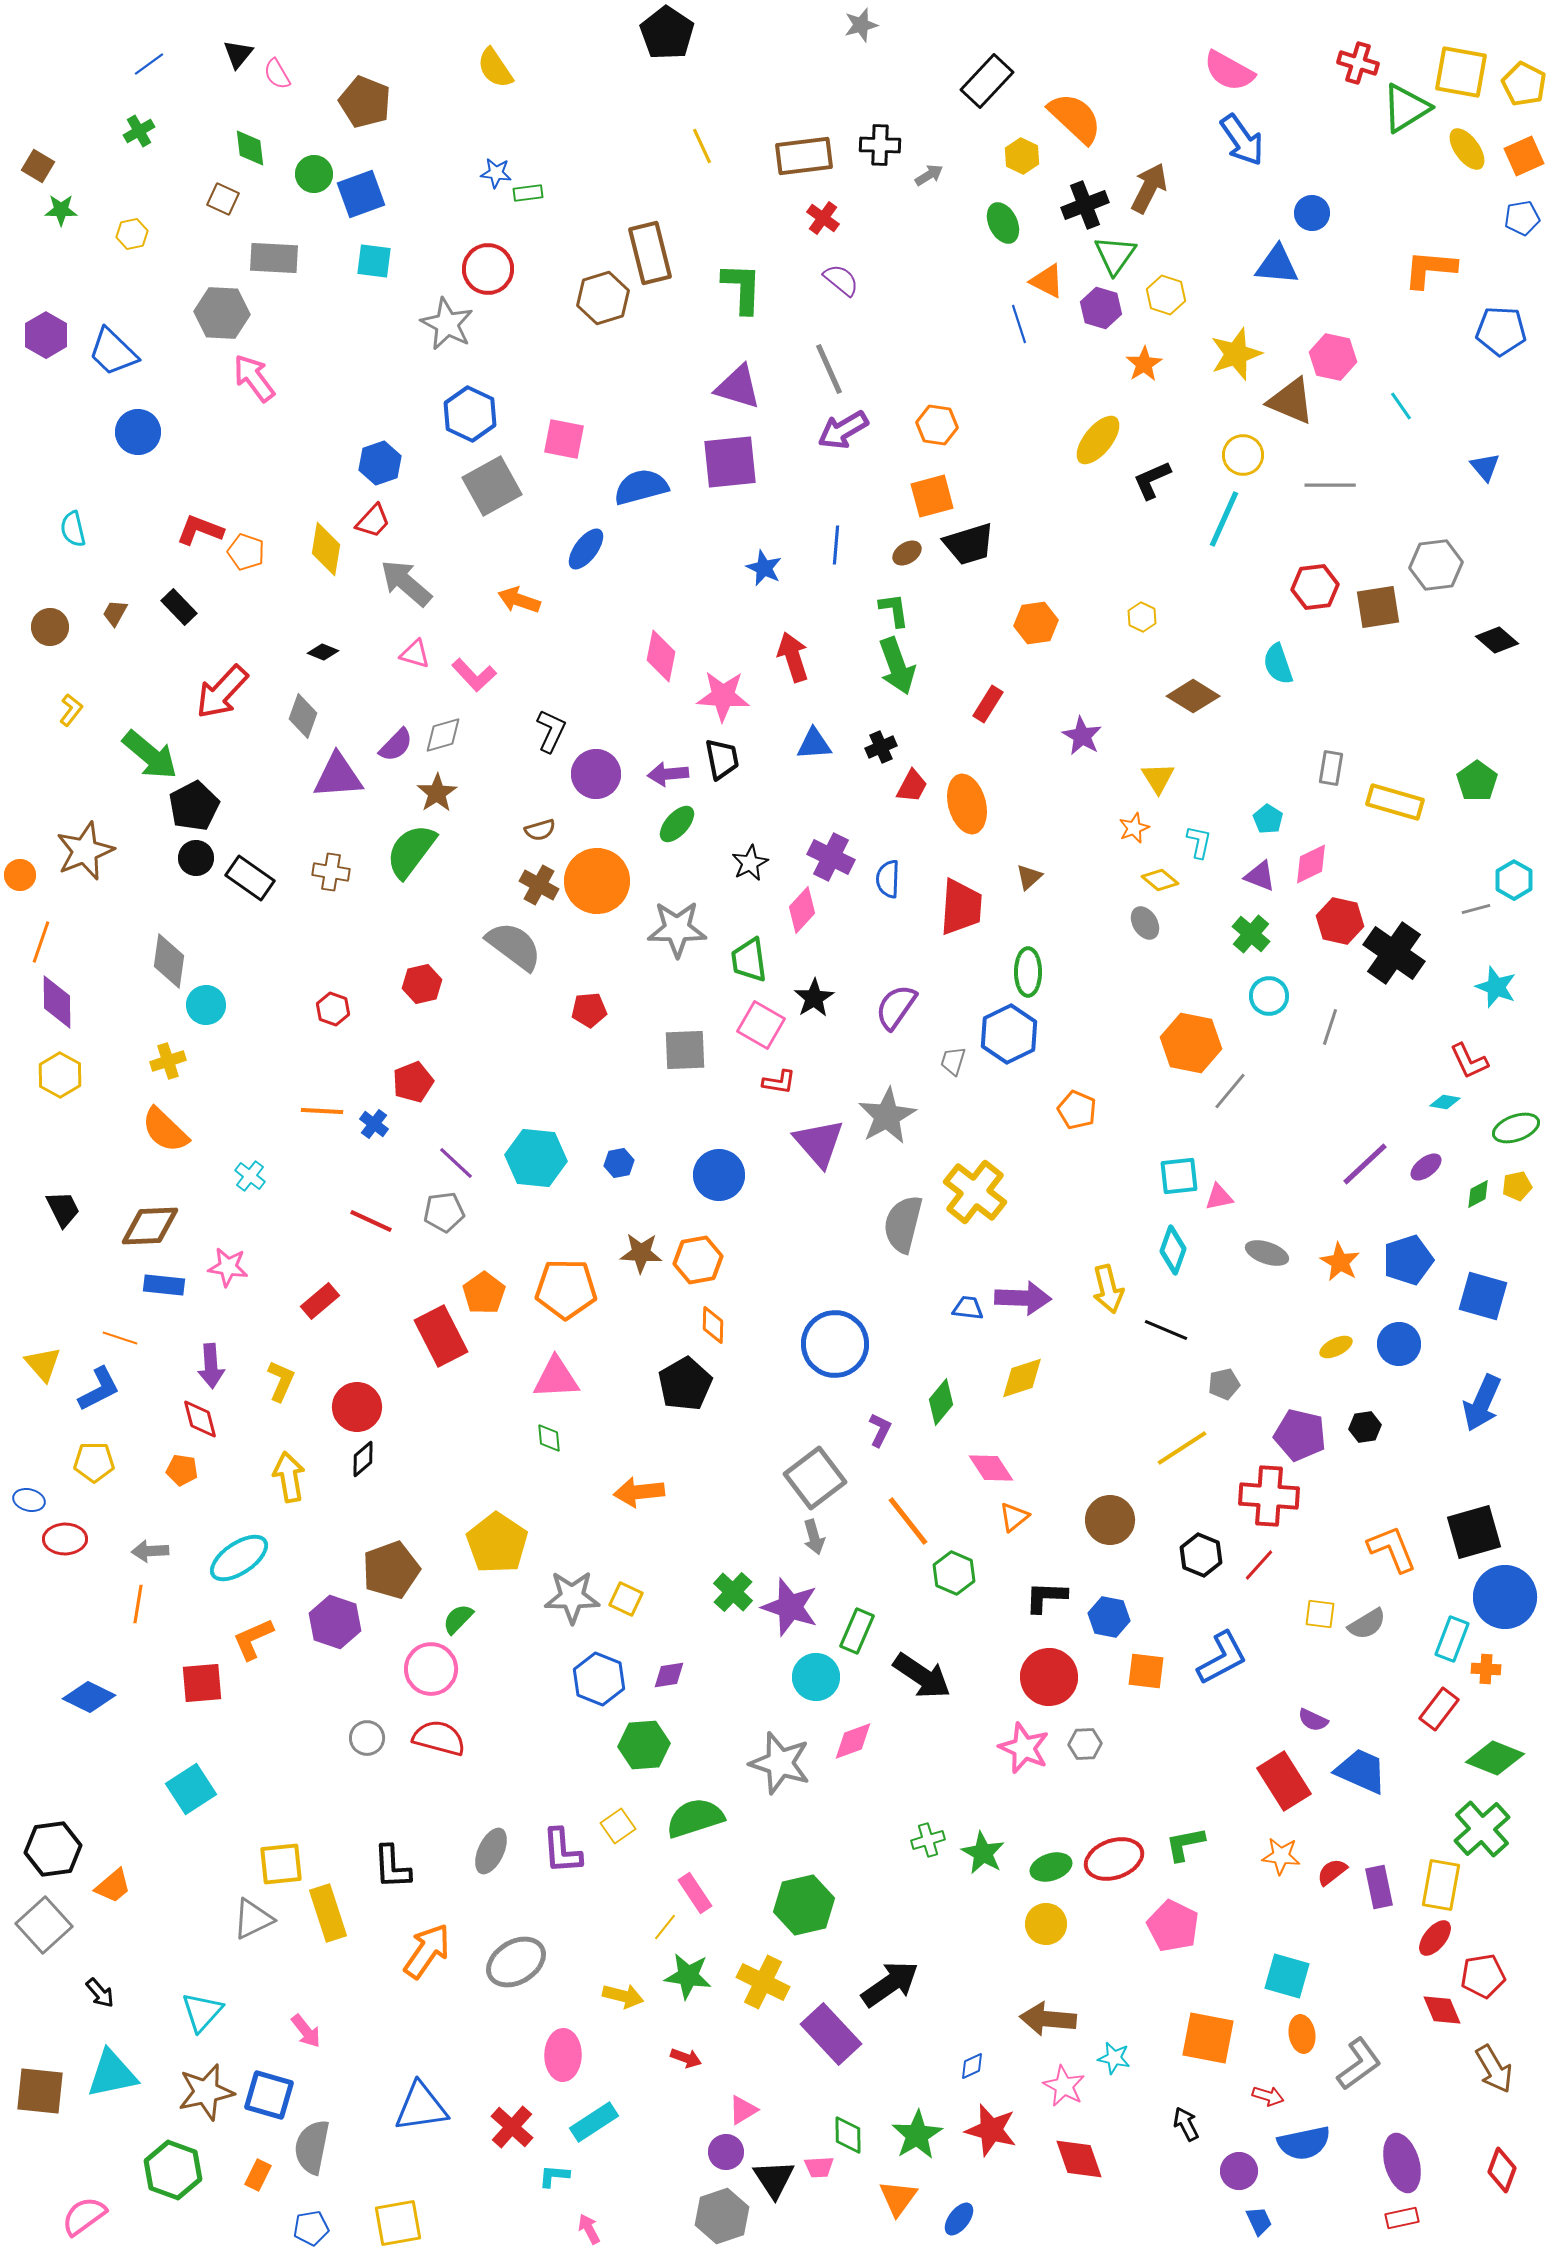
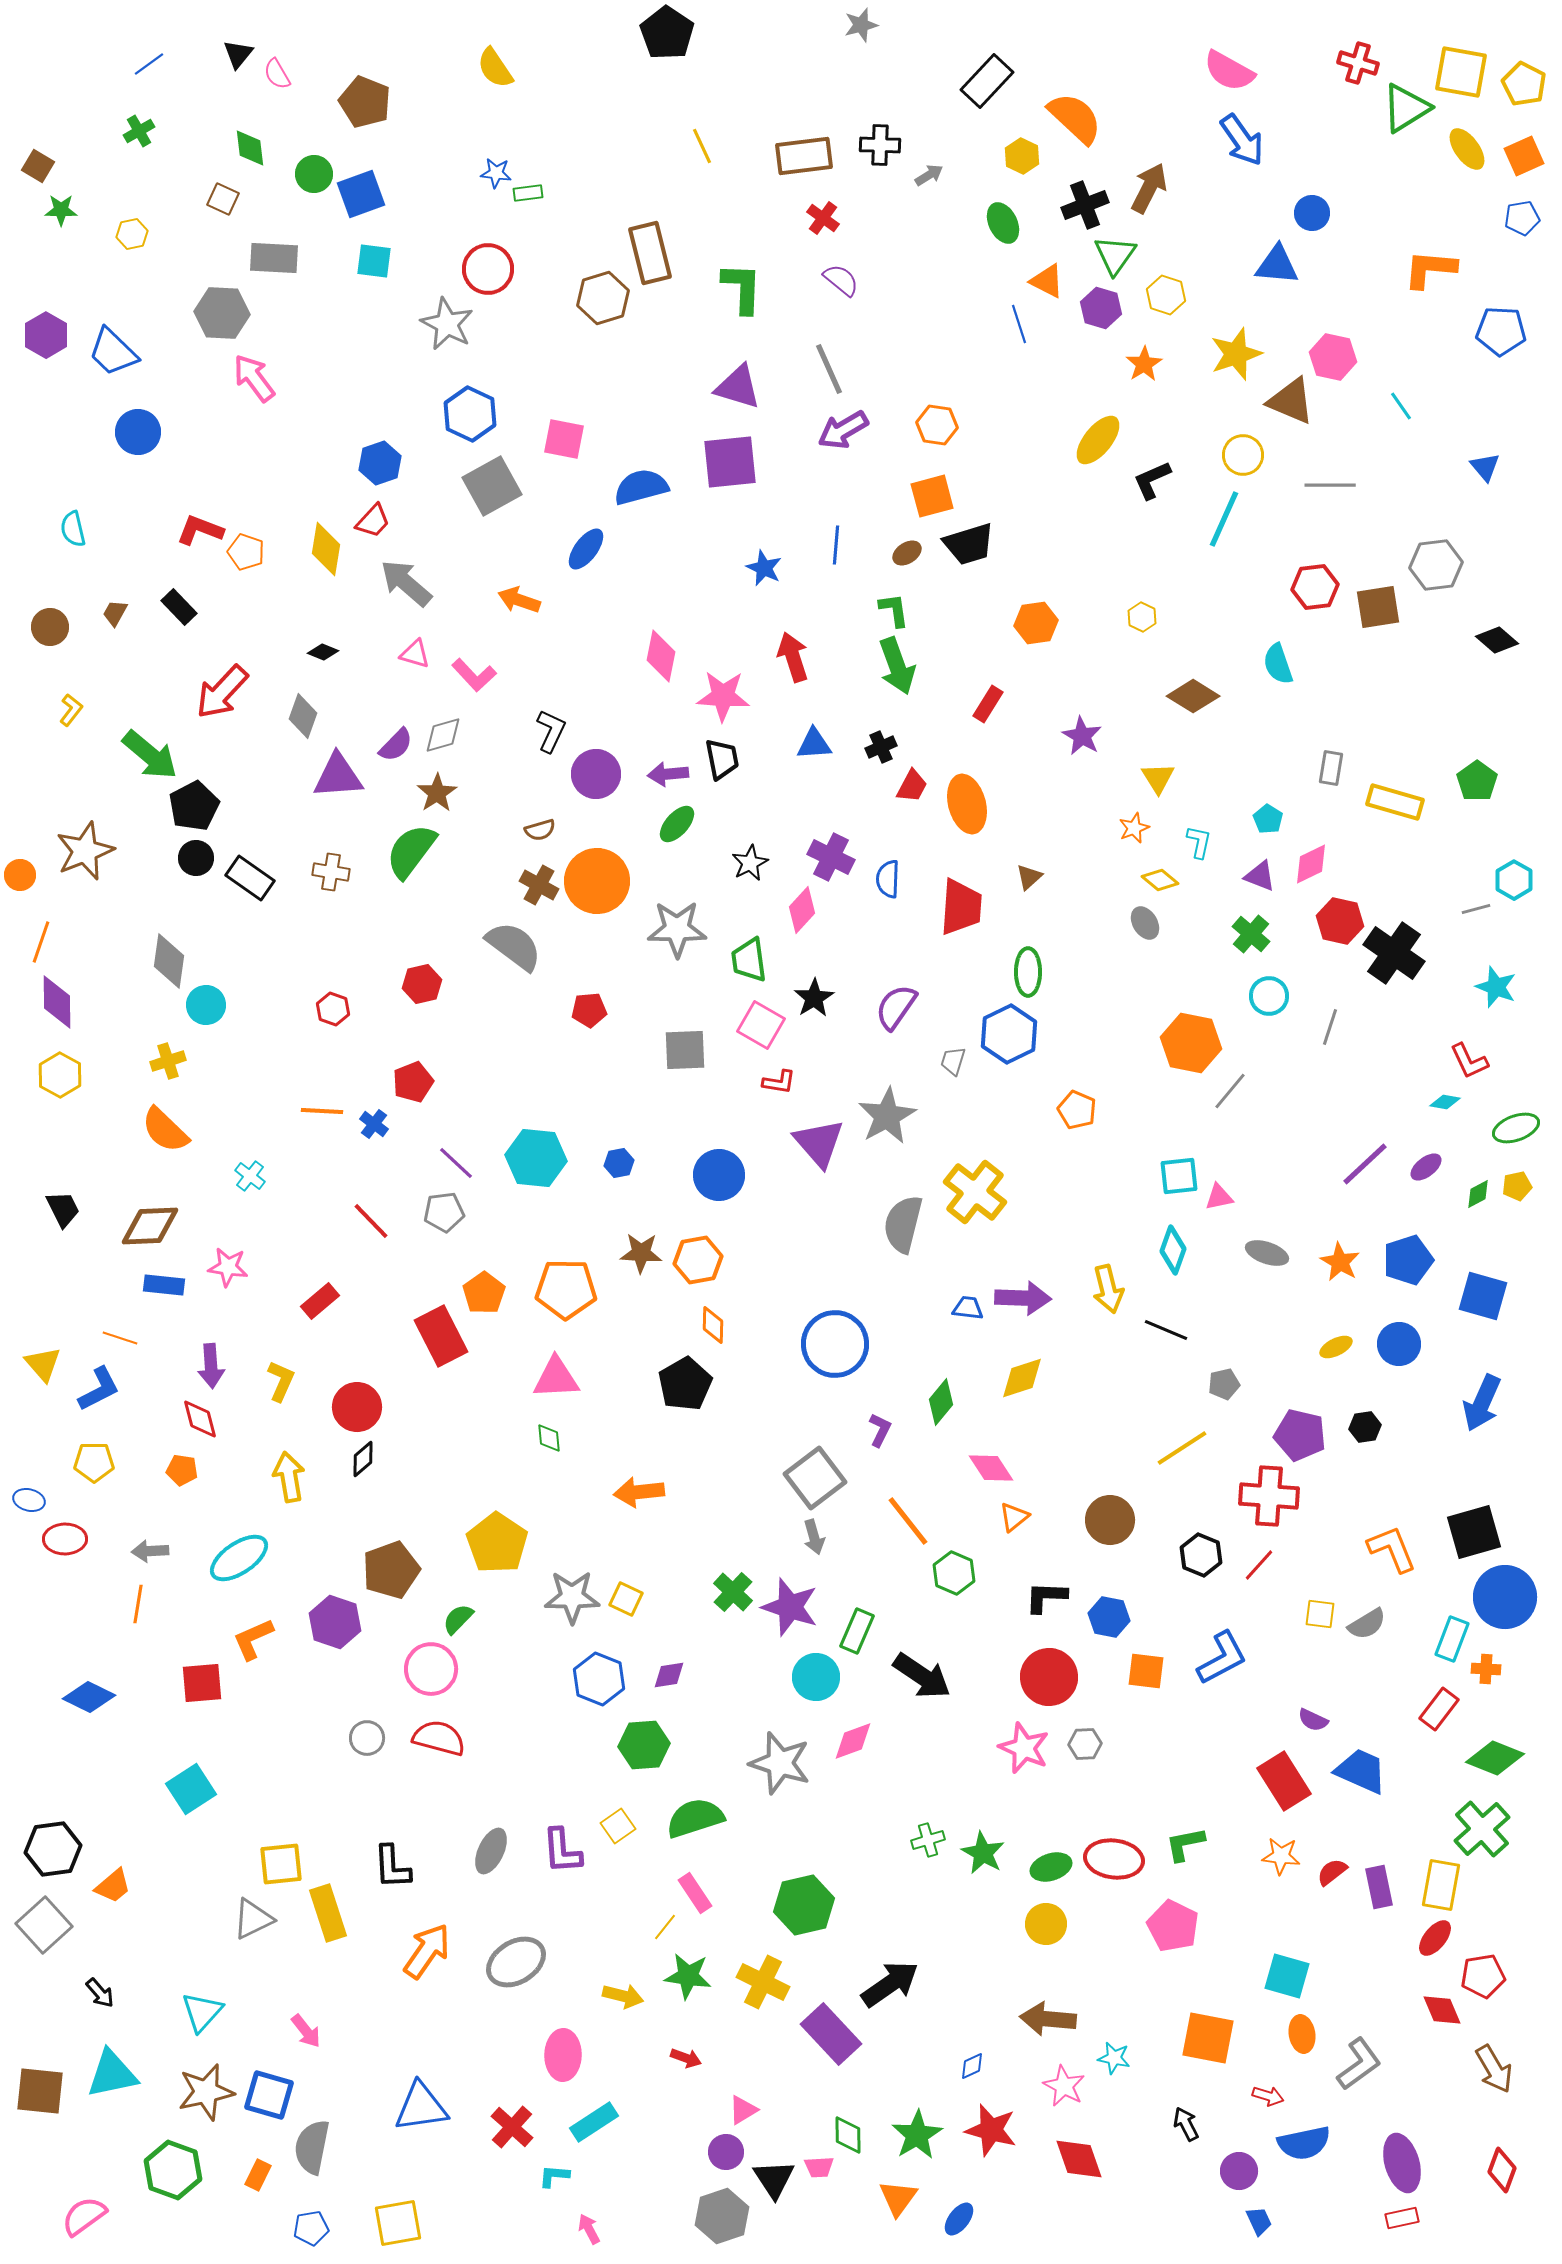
red line at (371, 1221): rotated 21 degrees clockwise
red ellipse at (1114, 1859): rotated 26 degrees clockwise
